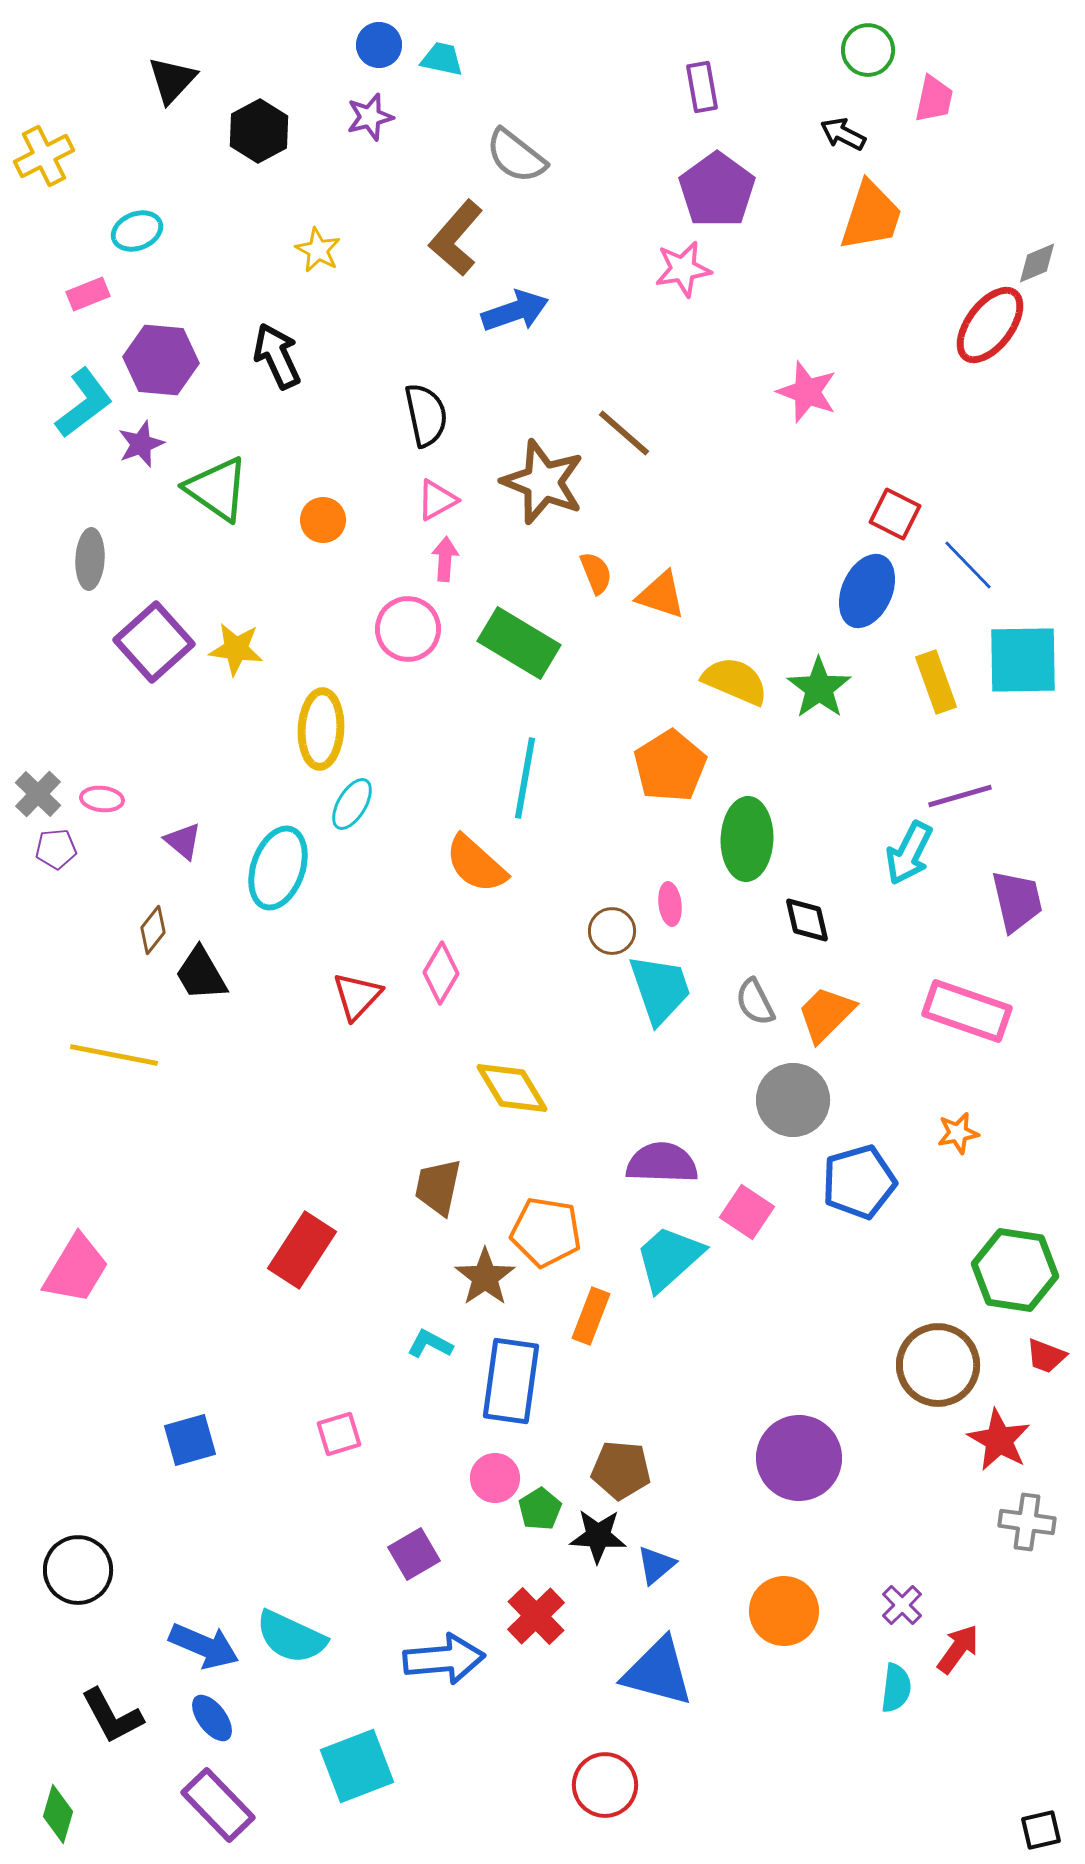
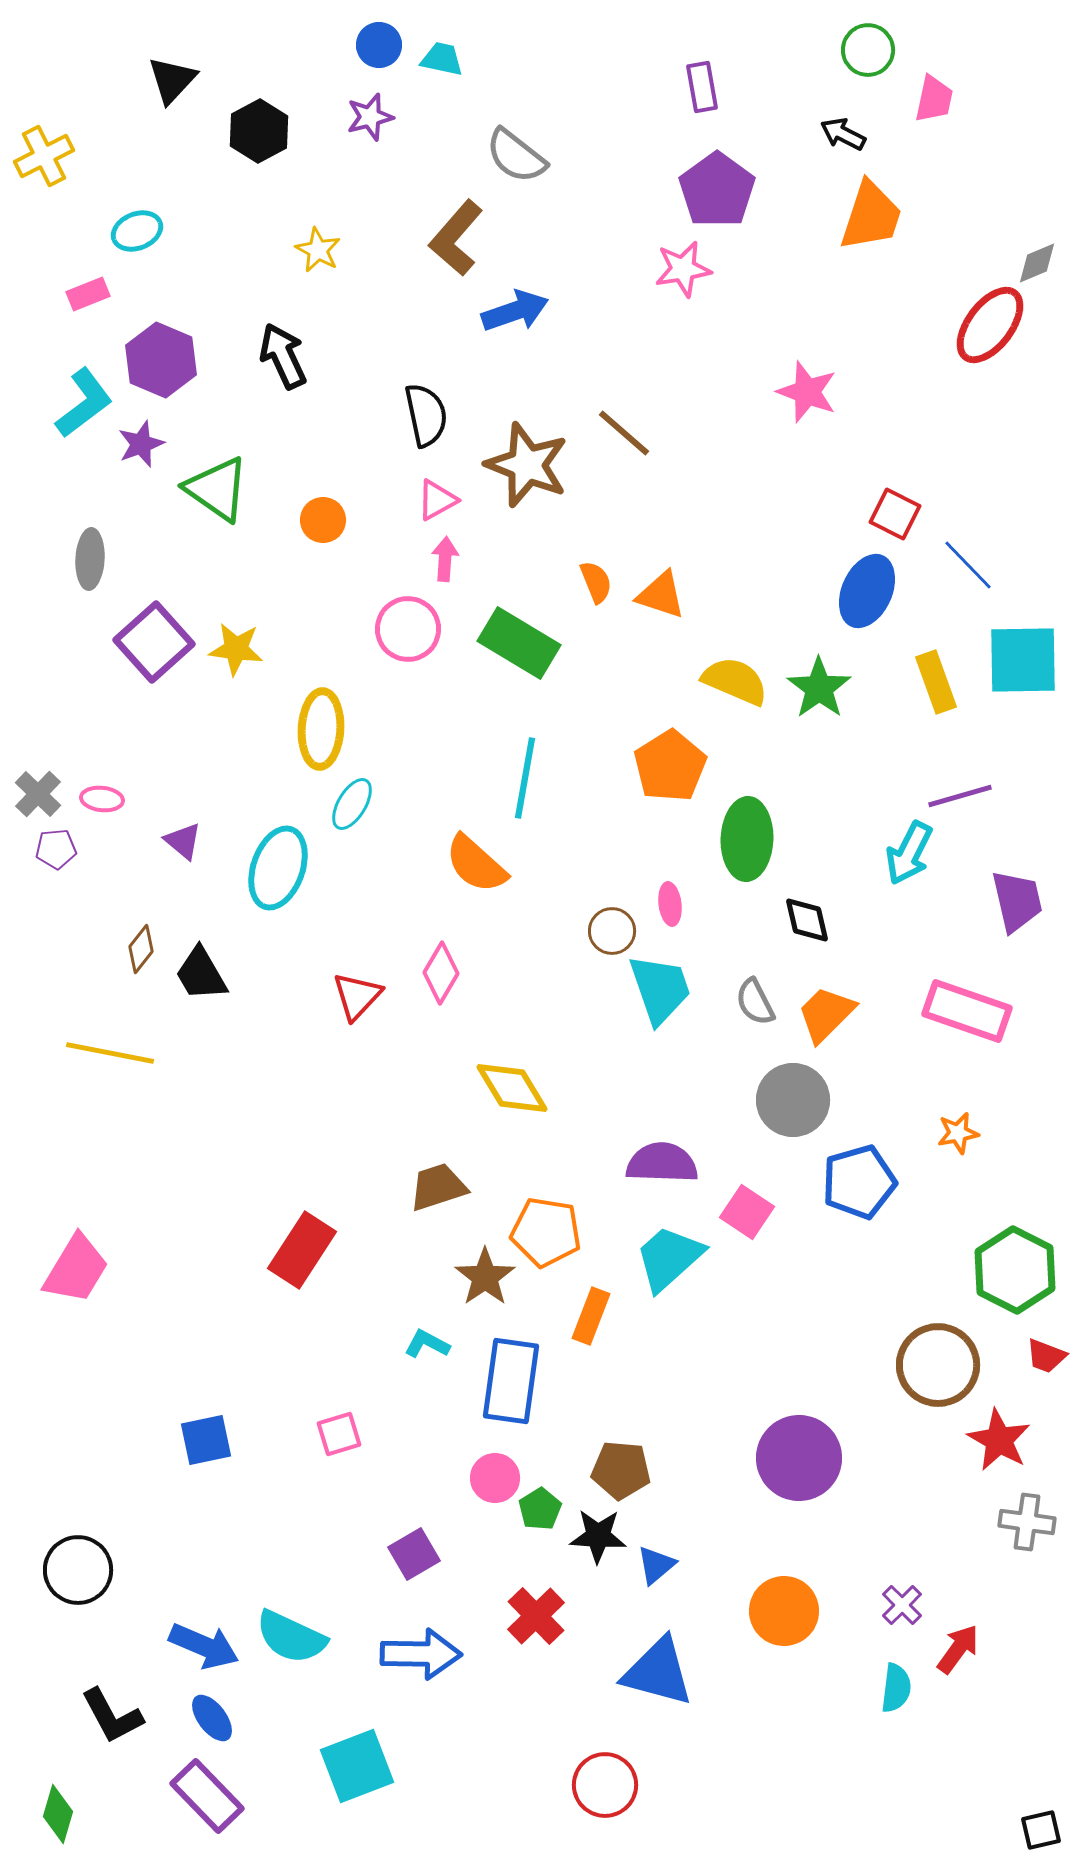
black arrow at (277, 356): moved 6 px right
purple hexagon at (161, 360): rotated 18 degrees clockwise
brown star at (543, 482): moved 16 px left, 17 px up
orange semicircle at (596, 573): moved 9 px down
brown diamond at (153, 930): moved 12 px left, 19 px down
yellow line at (114, 1055): moved 4 px left, 2 px up
brown trapezoid at (438, 1187): rotated 60 degrees clockwise
green hexagon at (1015, 1270): rotated 18 degrees clockwise
cyan L-shape at (430, 1344): moved 3 px left
blue square at (190, 1440): moved 16 px right; rotated 4 degrees clockwise
blue arrow at (444, 1659): moved 23 px left, 5 px up; rotated 6 degrees clockwise
purple rectangle at (218, 1805): moved 11 px left, 9 px up
